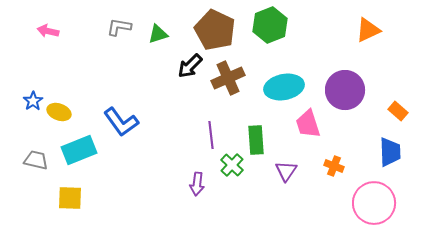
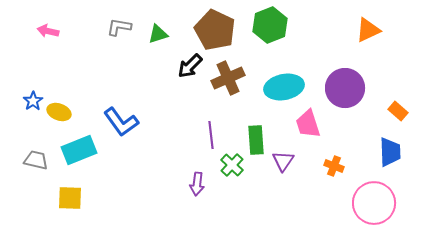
purple circle: moved 2 px up
purple triangle: moved 3 px left, 10 px up
